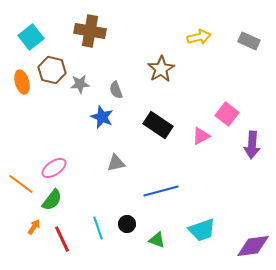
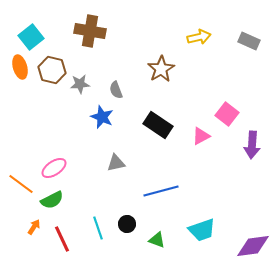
orange ellipse: moved 2 px left, 15 px up
green semicircle: rotated 25 degrees clockwise
